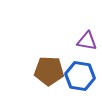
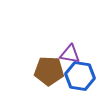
purple triangle: moved 17 px left, 13 px down
